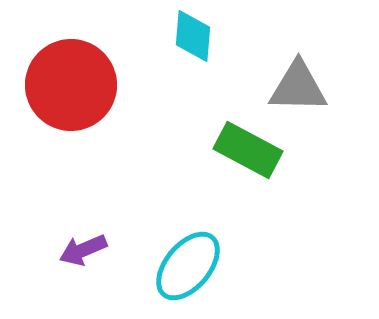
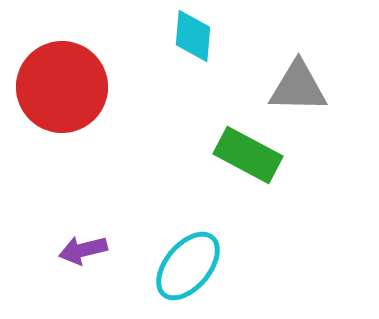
red circle: moved 9 px left, 2 px down
green rectangle: moved 5 px down
purple arrow: rotated 9 degrees clockwise
